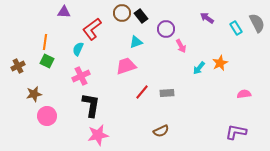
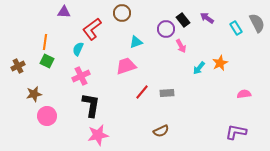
black rectangle: moved 42 px right, 4 px down
